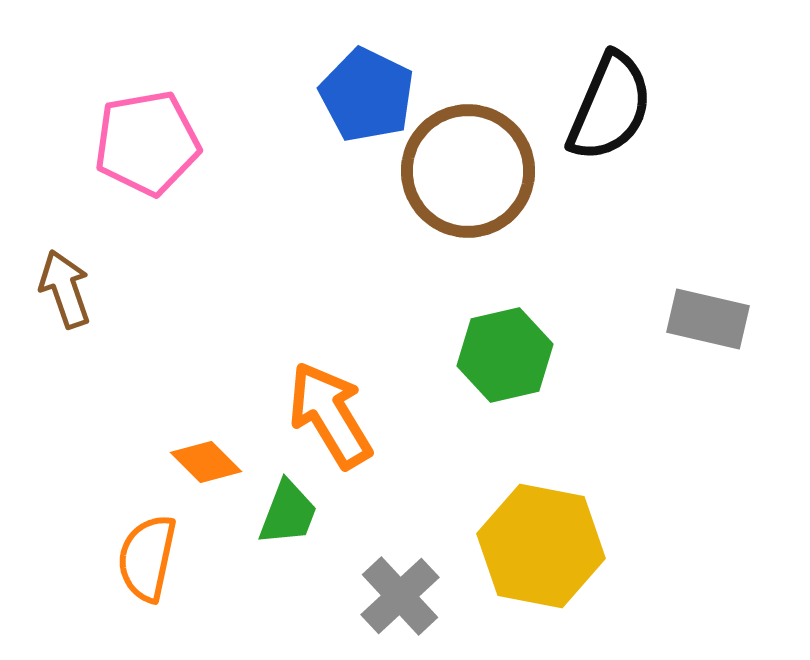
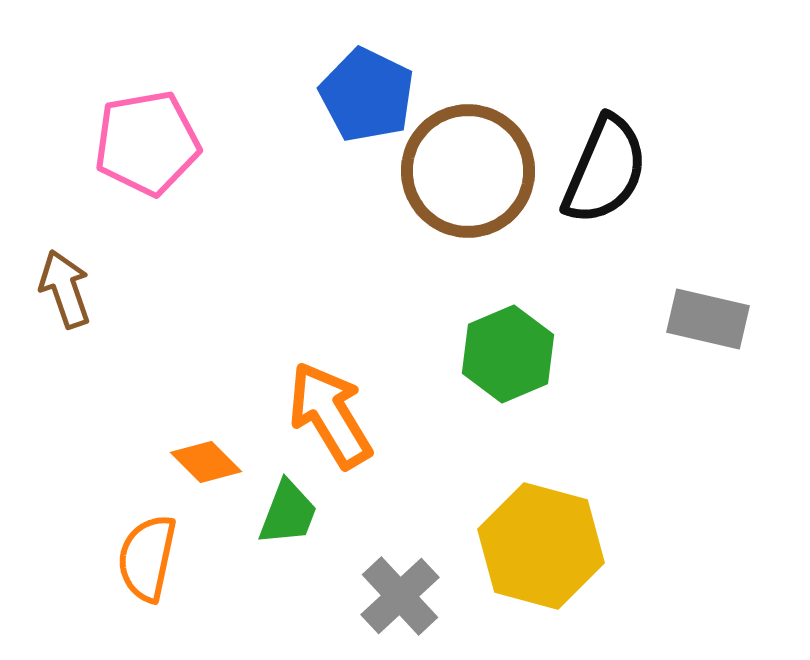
black semicircle: moved 5 px left, 63 px down
green hexagon: moved 3 px right, 1 px up; rotated 10 degrees counterclockwise
yellow hexagon: rotated 4 degrees clockwise
